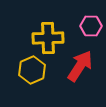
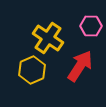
yellow cross: rotated 36 degrees clockwise
